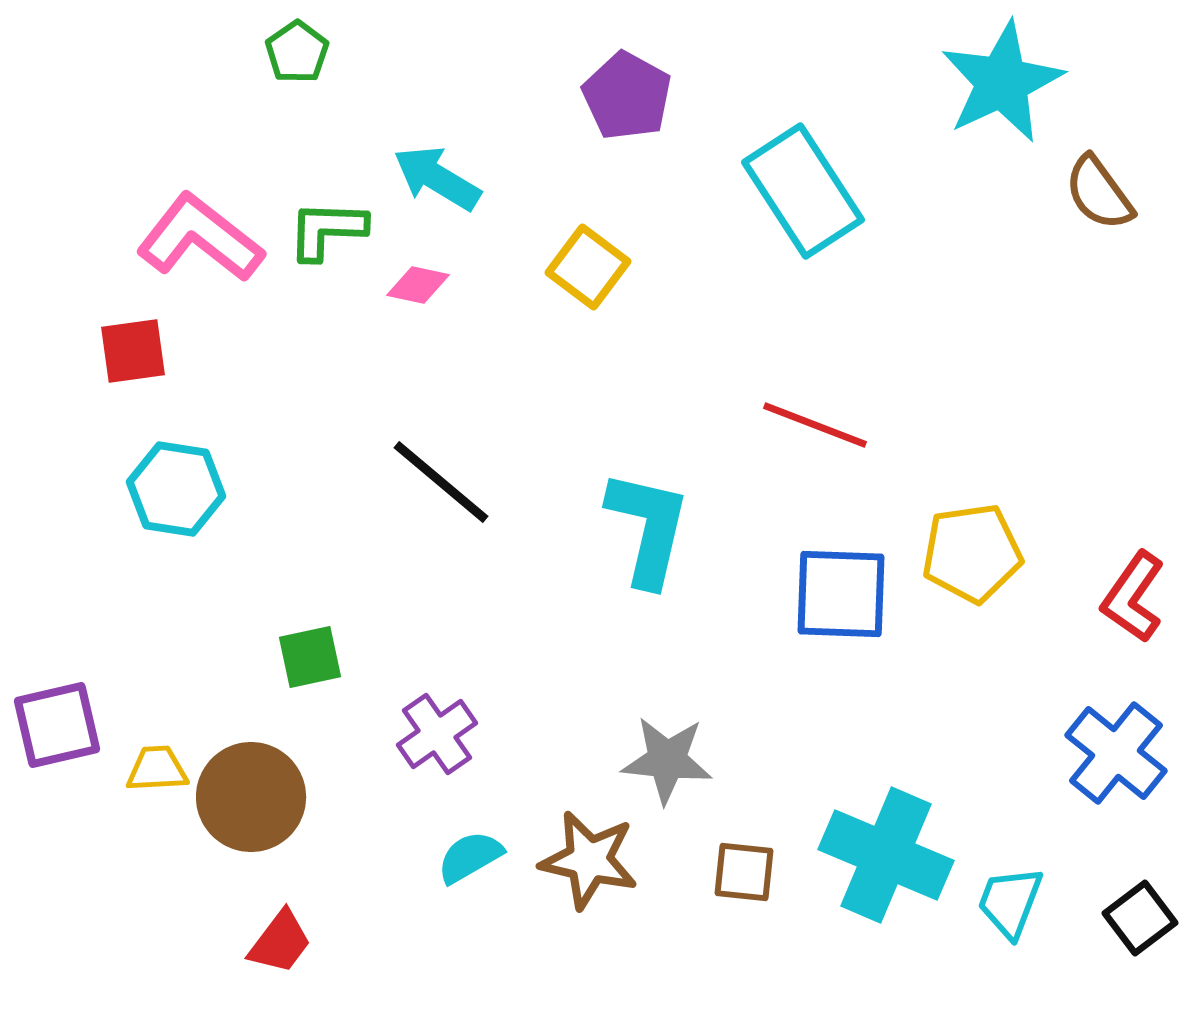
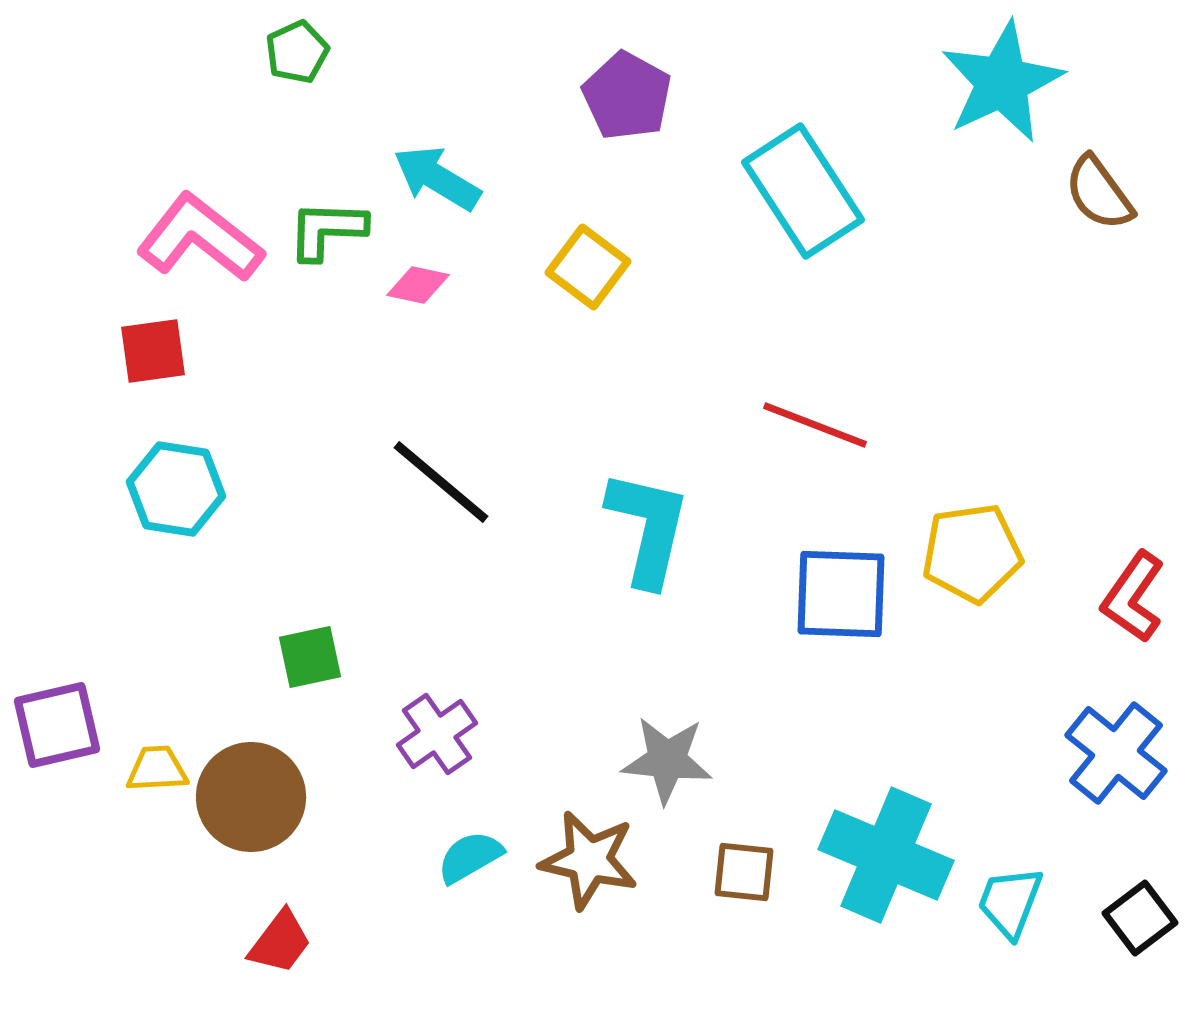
green pentagon: rotated 10 degrees clockwise
red square: moved 20 px right
